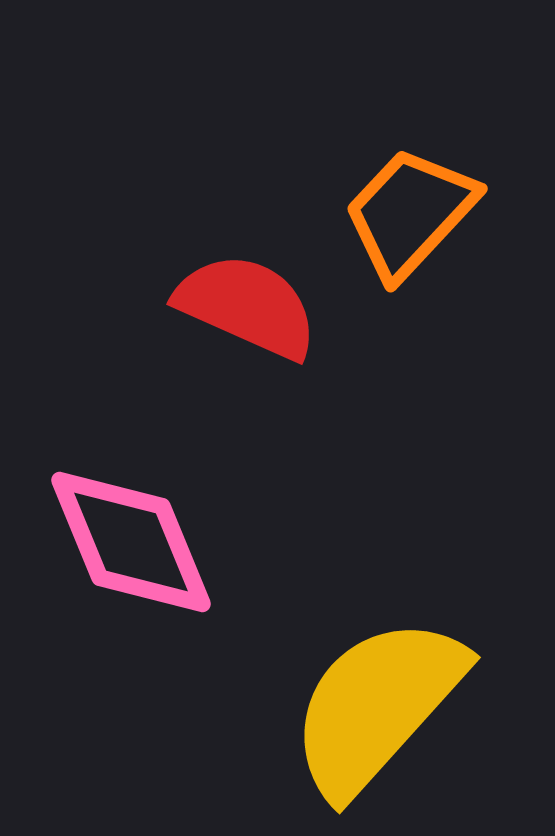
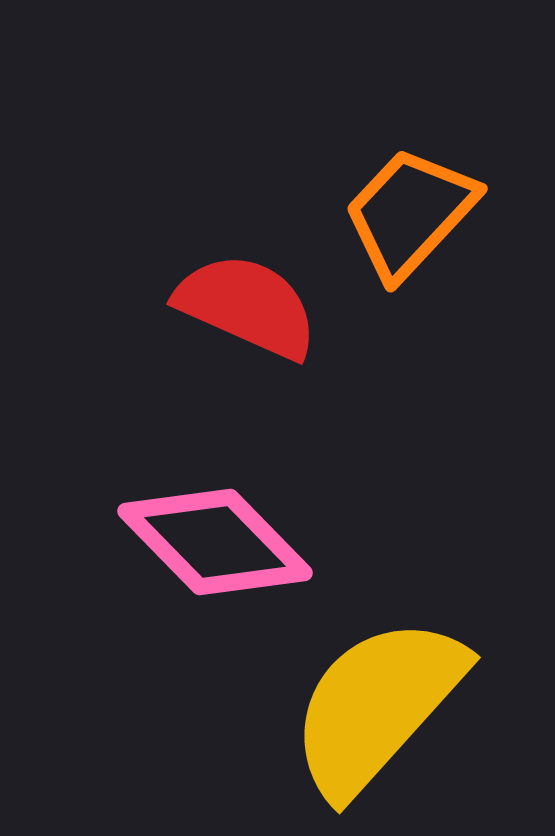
pink diamond: moved 84 px right; rotated 22 degrees counterclockwise
